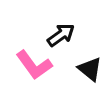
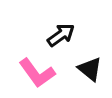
pink L-shape: moved 3 px right, 8 px down
